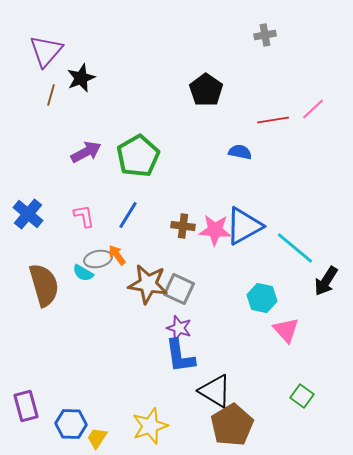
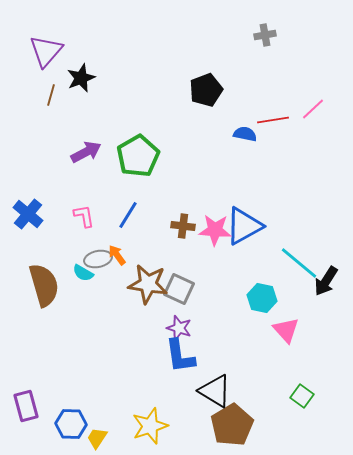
black pentagon: rotated 16 degrees clockwise
blue semicircle: moved 5 px right, 18 px up
cyan line: moved 4 px right, 15 px down
